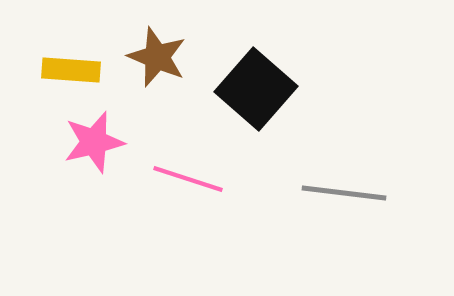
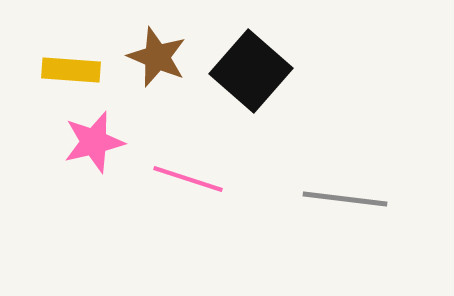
black square: moved 5 px left, 18 px up
gray line: moved 1 px right, 6 px down
